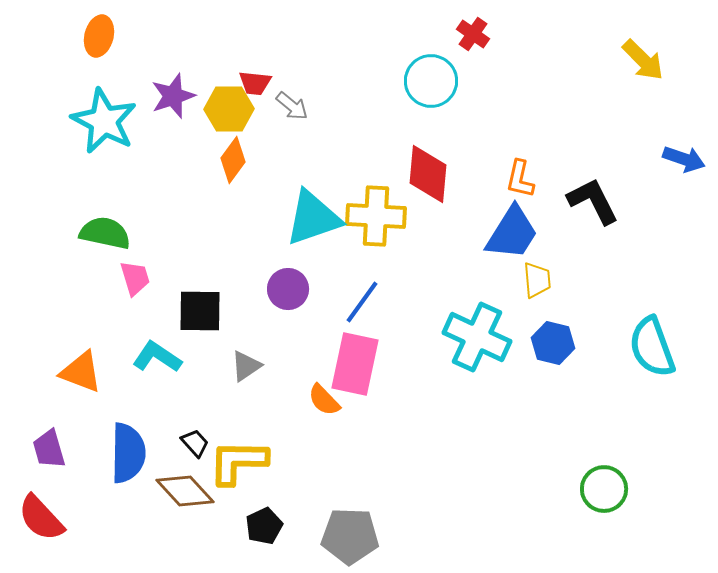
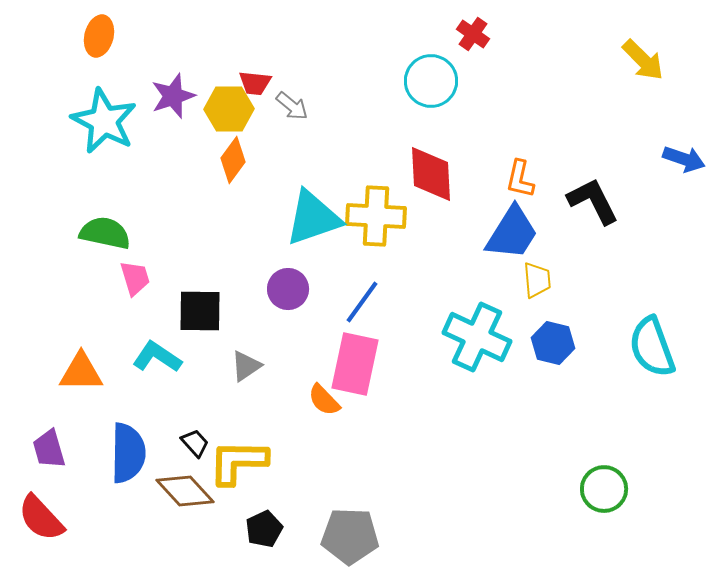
red diamond: moved 3 px right; rotated 8 degrees counterclockwise
orange triangle: rotated 21 degrees counterclockwise
black pentagon: moved 3 px down
